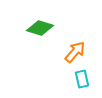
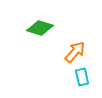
cyan rectangle: moved 2 px up
